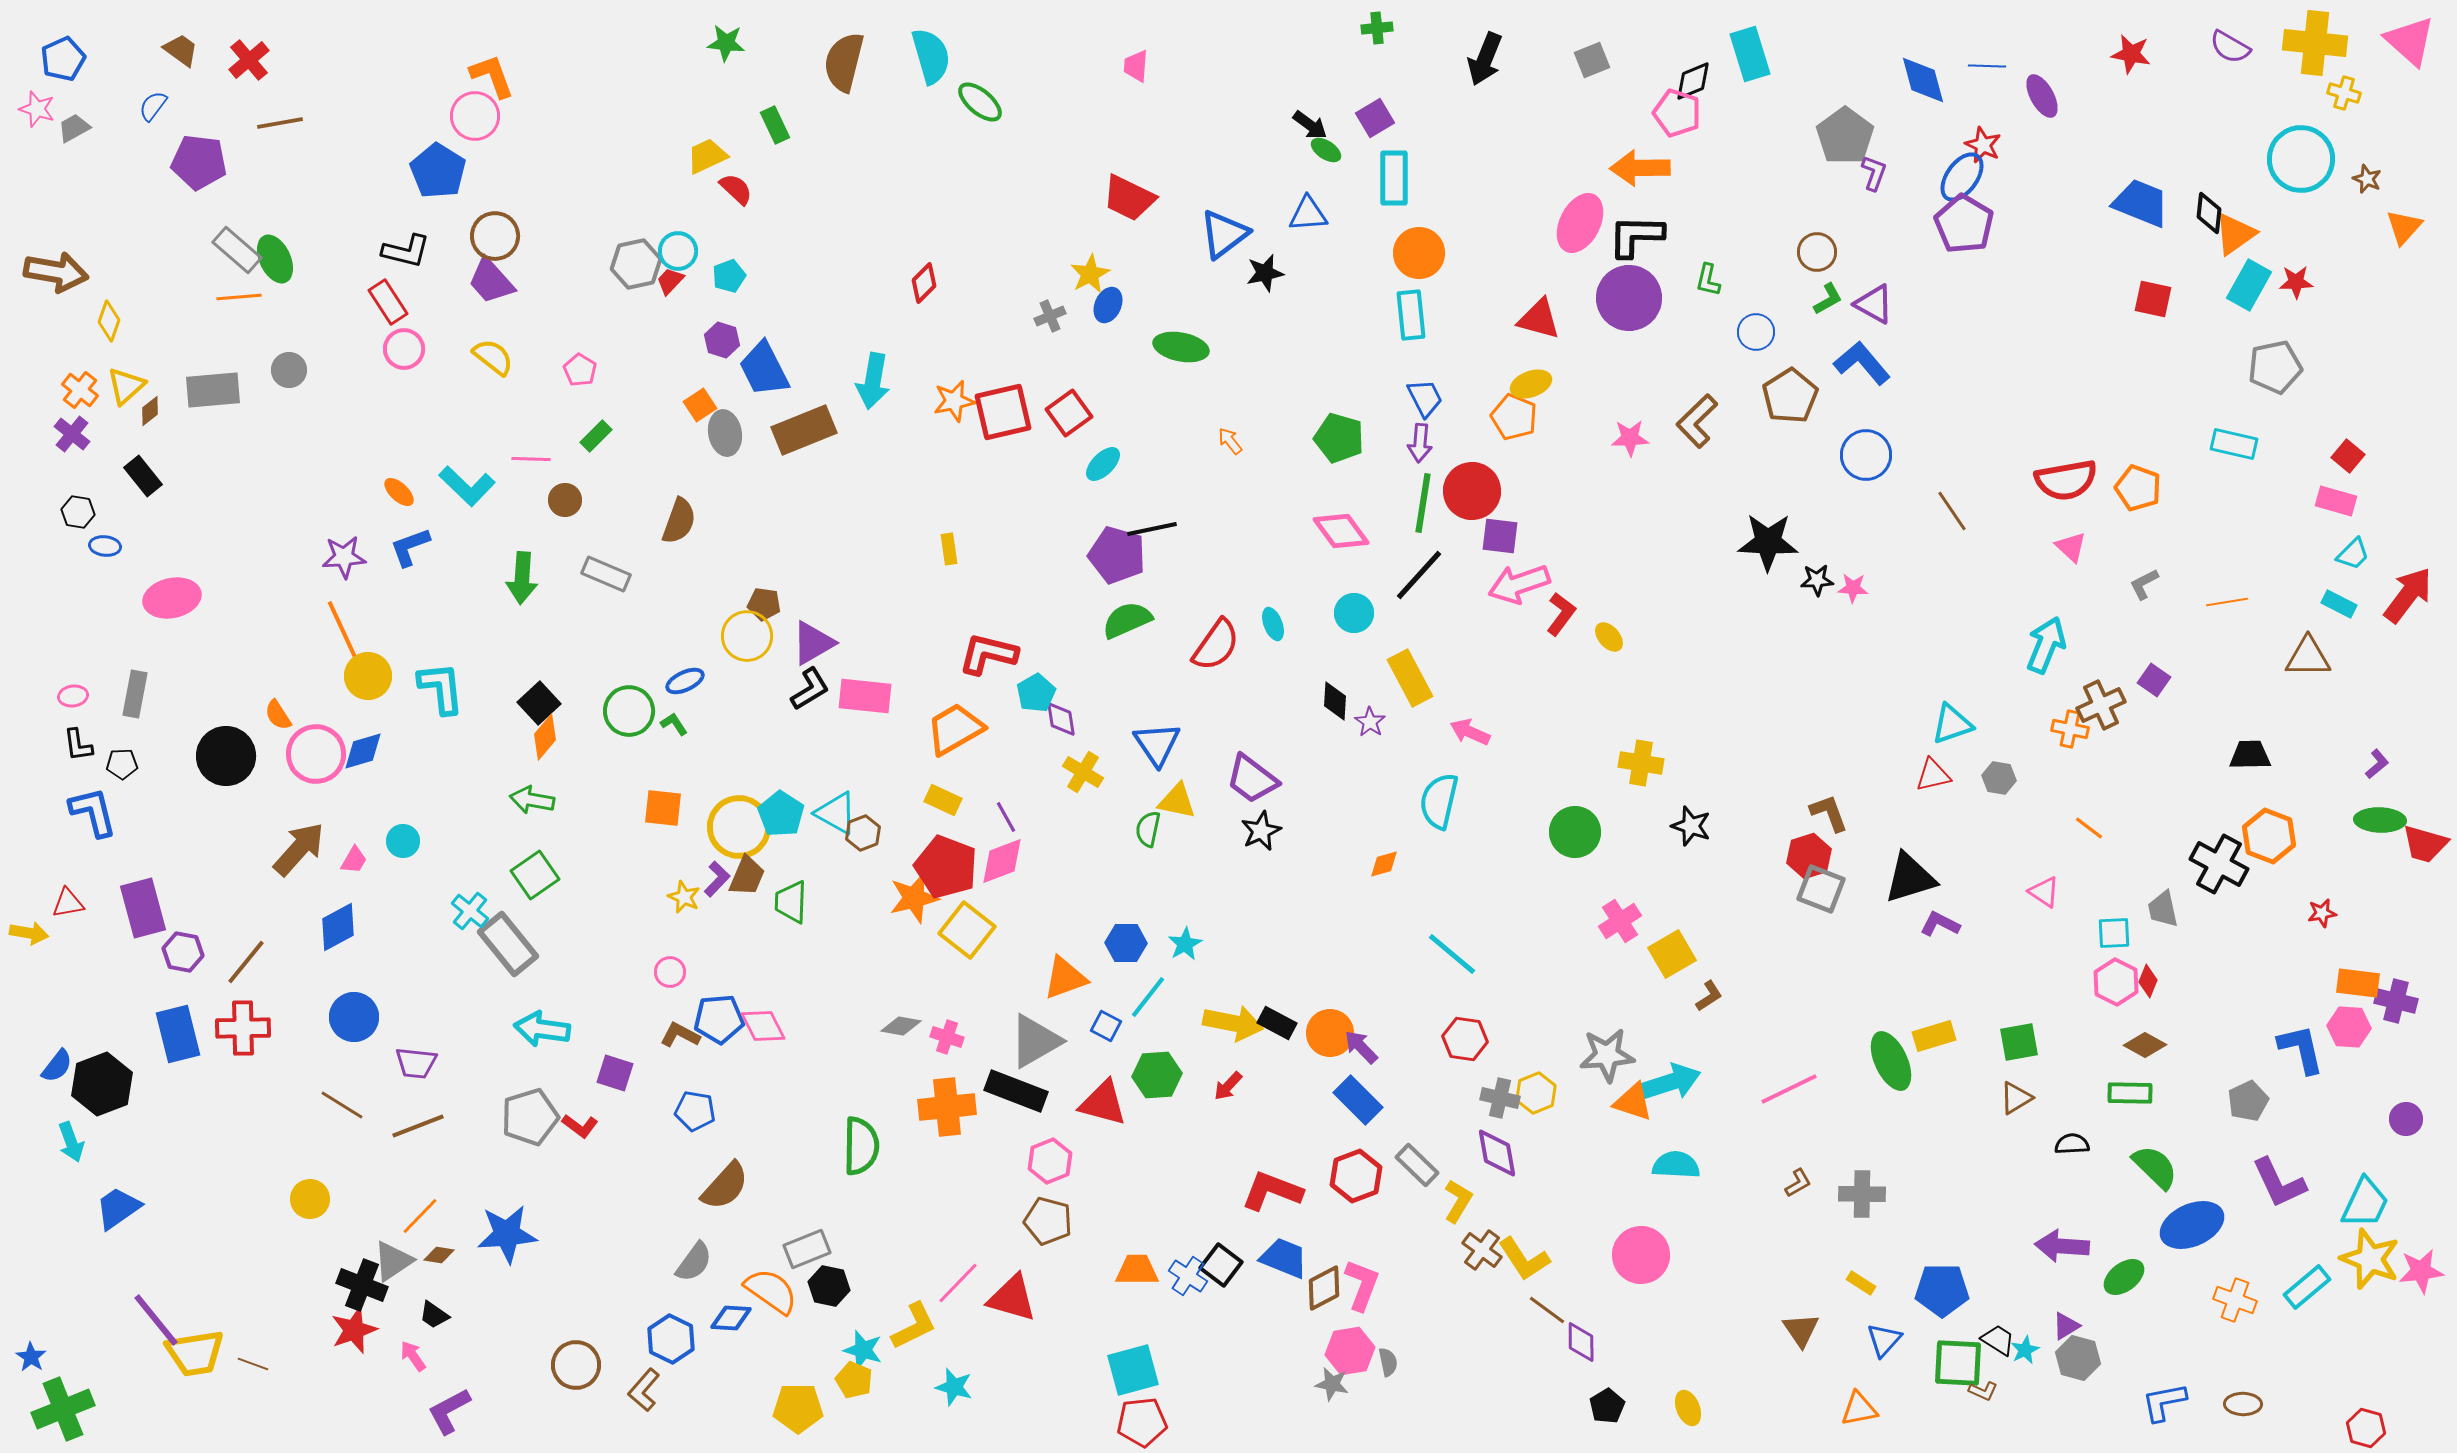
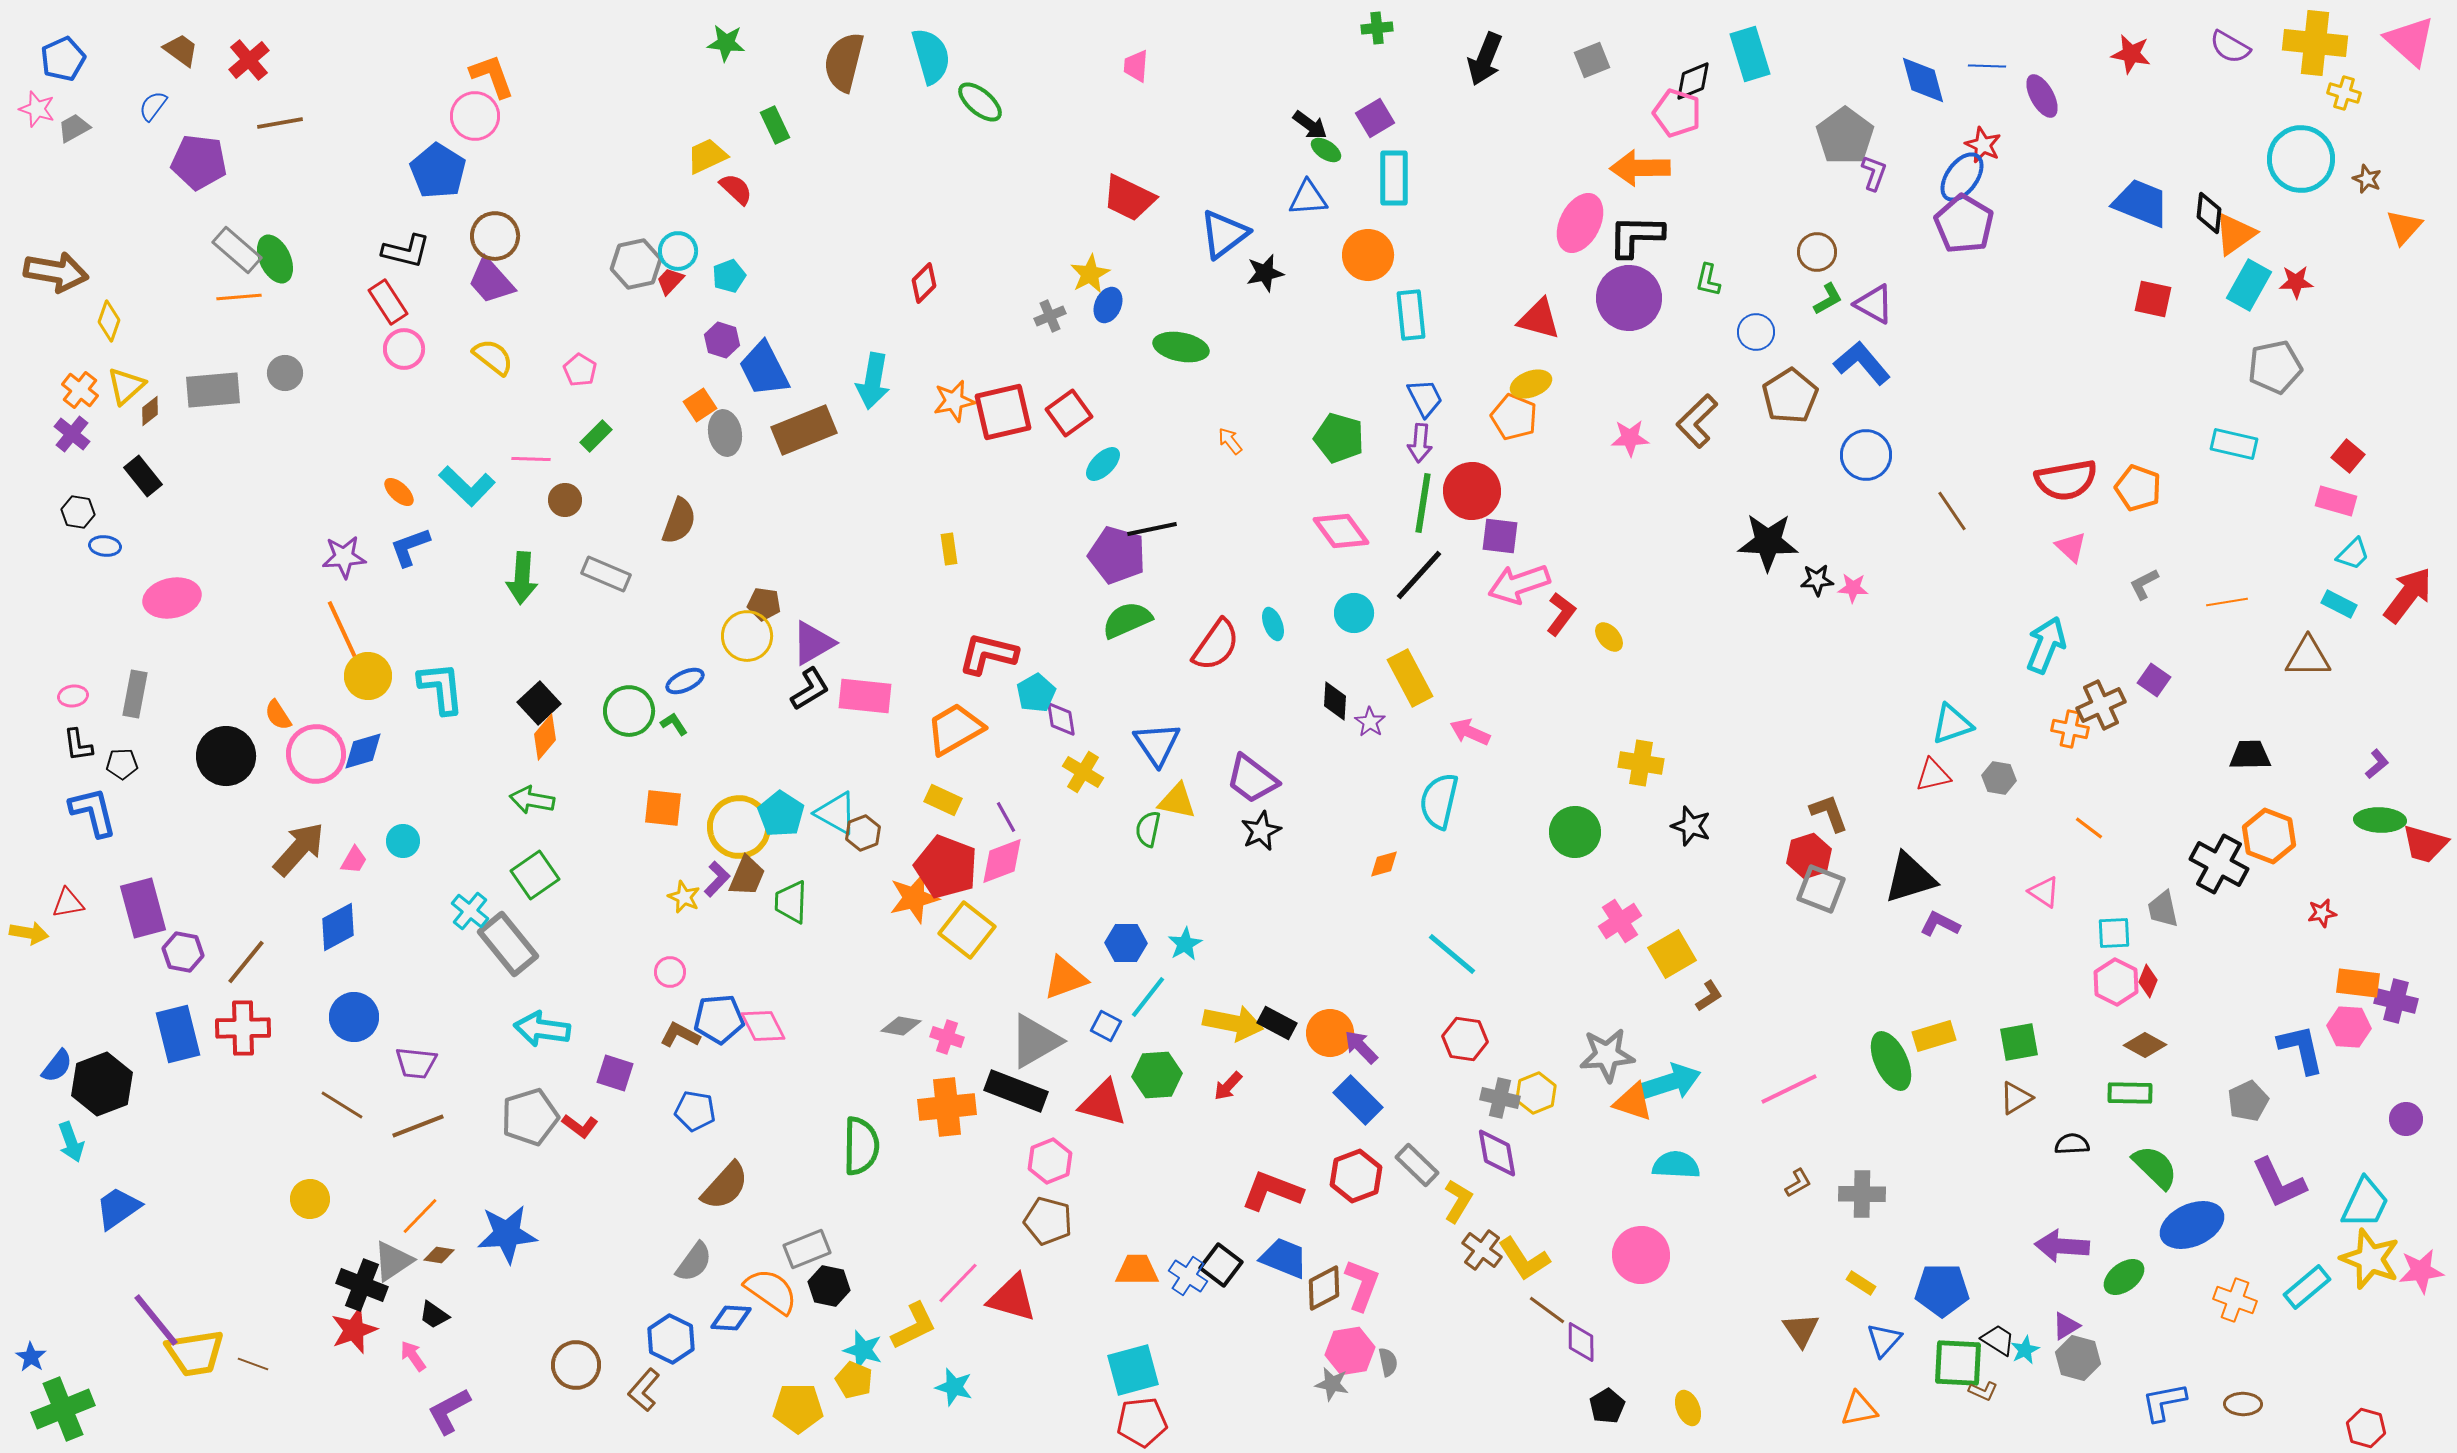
blue triangle at (1308, 214): moved 16 px up
orange circle at (1419, 253): moved 51 px left, 2 px down
gray circle at (289, 370): moved 4 px left, 3 px down
